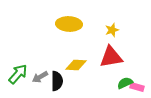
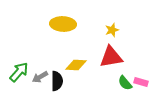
yellow ellipse: moved 6 px left
green arrow: moved 1 px right, 2 px up
green semicircle: rotated 105 degrees counterclockwise
pink rectangle: moved 4 px right, 5 px up
